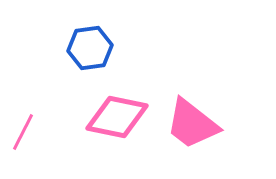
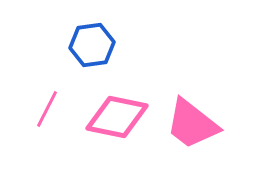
blue hexagon: moved 2 px right, 3 px up
pink line: moved 24 px right, 23 px up
